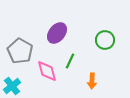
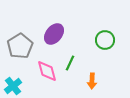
purple ellipse: moved 3 px left, 1 px down
gray pentagon: moved 5 px up; rotated 10 degrees clockwise
green line: moved 2 px down
cyan cross: moved 1 px right
